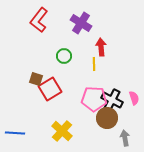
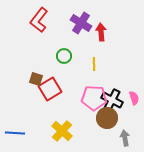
red arrow: moved 15 px up
pink pentagon: moved 1 px up
